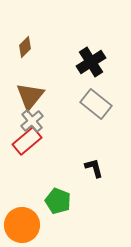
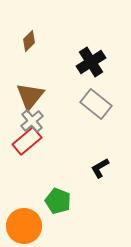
brown diamond: moved 4 px right, 6 px up
black L-shape: moved 6 px right; rotated 105 degrees counterclockwise
orange circle: moved 2 px right, 1 px down
